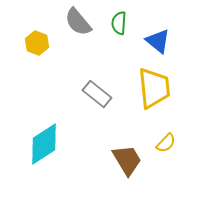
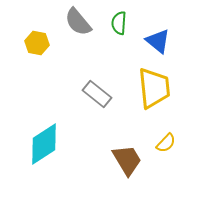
yellow hexagon: rotated 10 degrees counterclockwise
